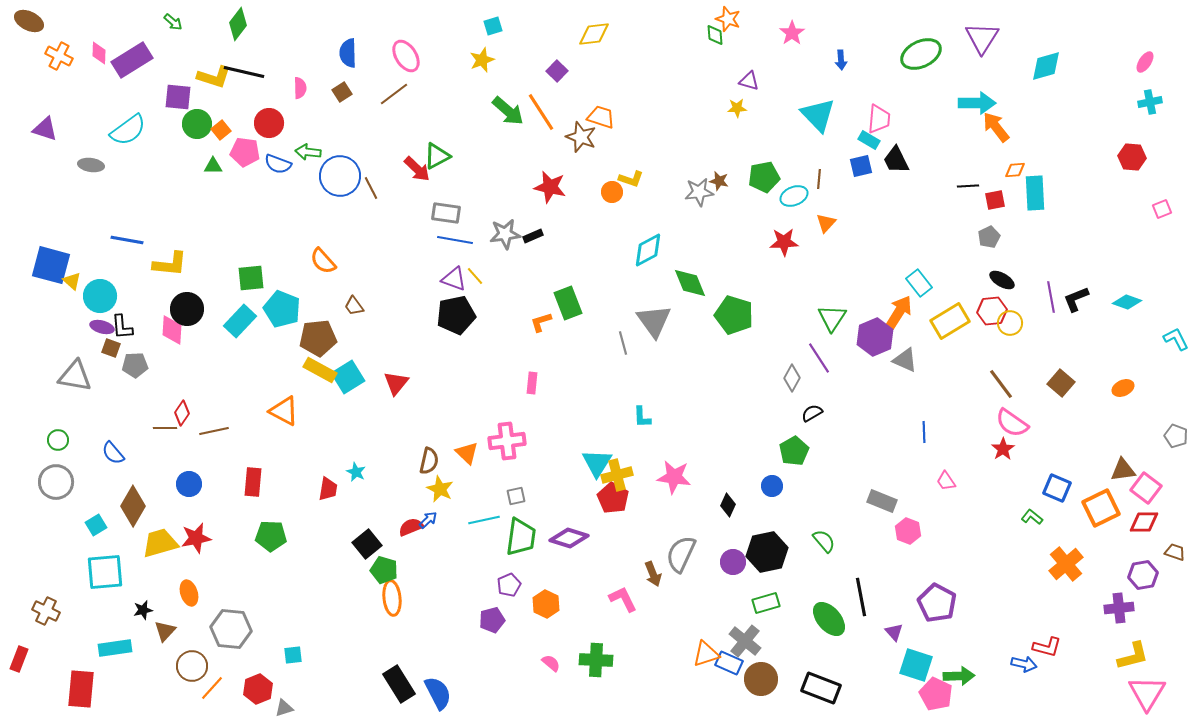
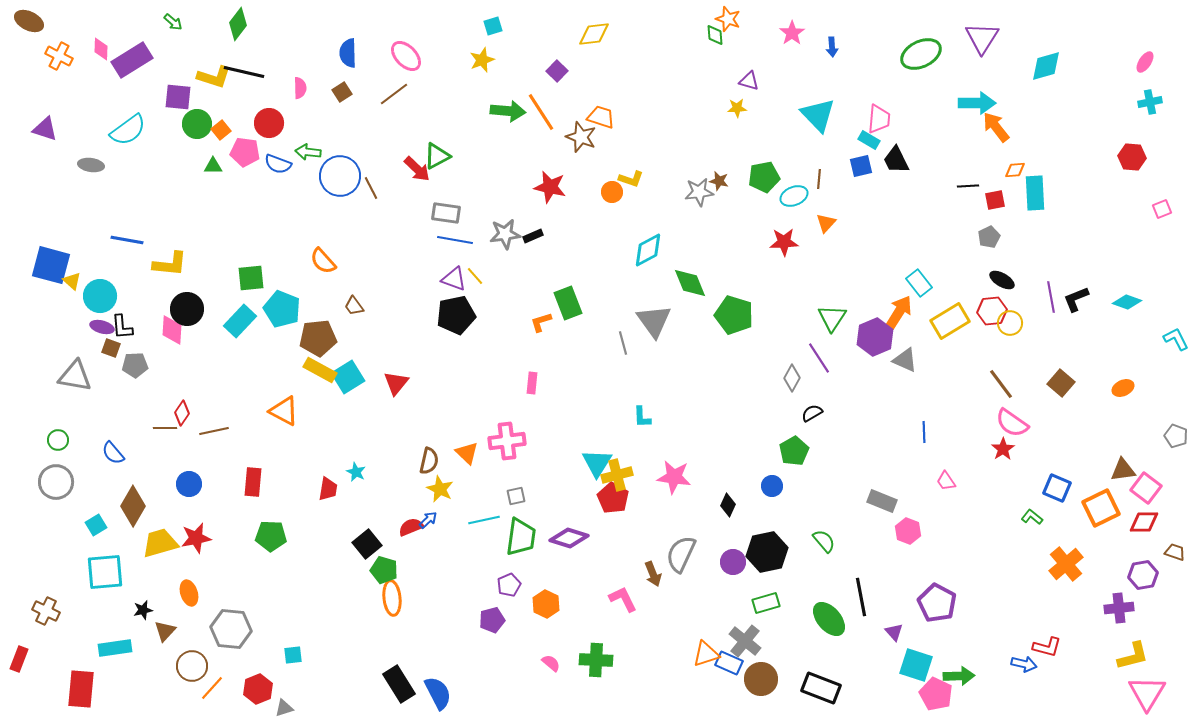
pink diamond at (99, 53): moved 2 px right, 4 px up
pink ellipse at (406, 56): rotated 12 degrees counterclockwise
blue arrow at (841, 60): moved 9 px left, 13 px up
green arrow at (508, 111): rotated 36 degrees counterclockwise
